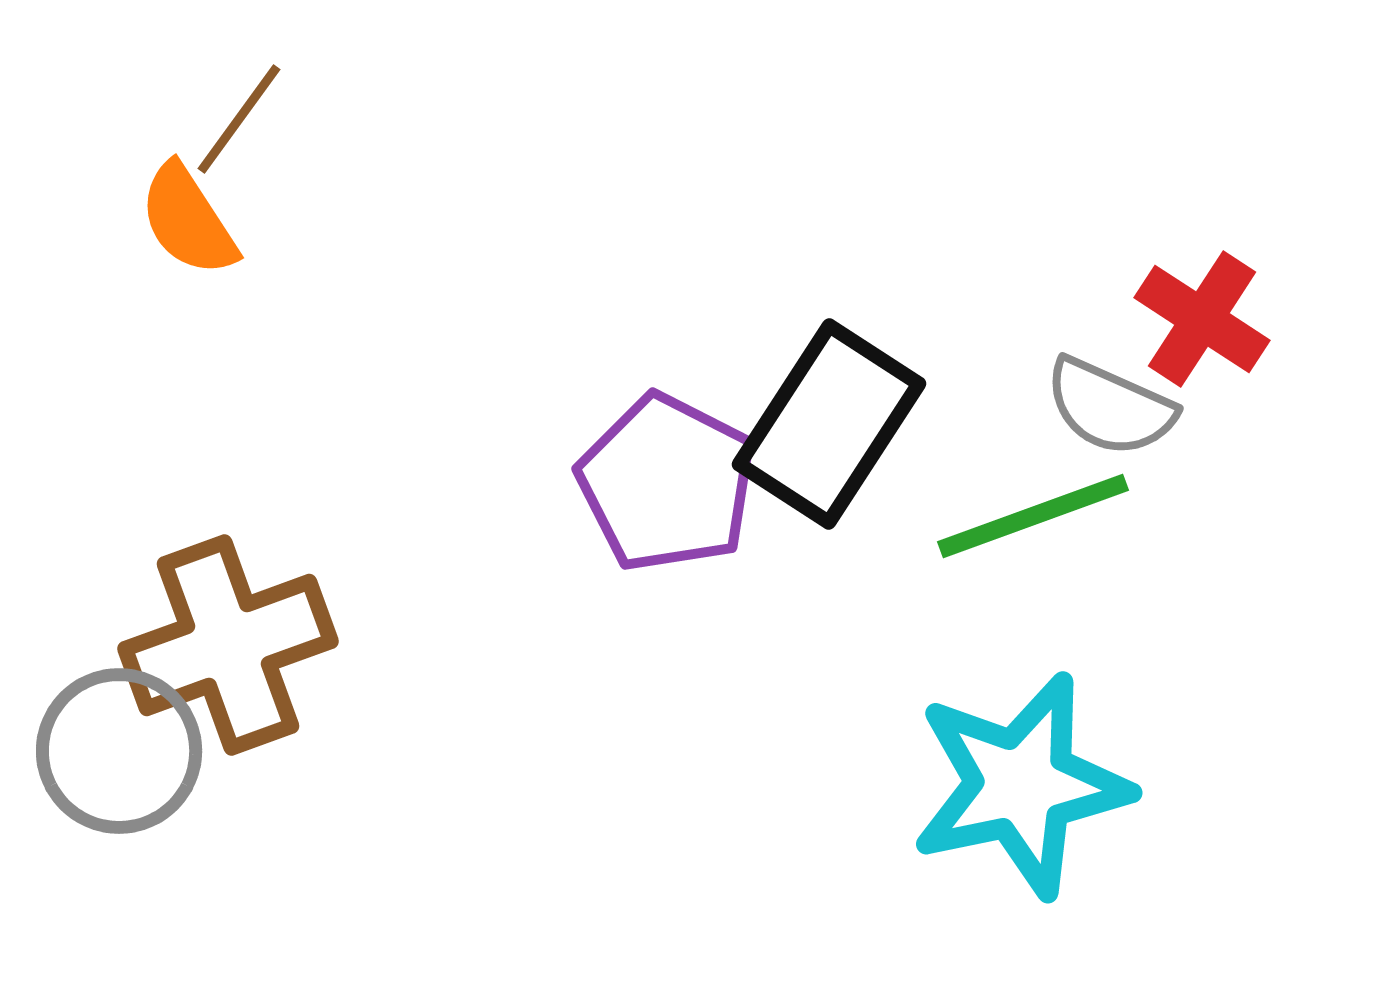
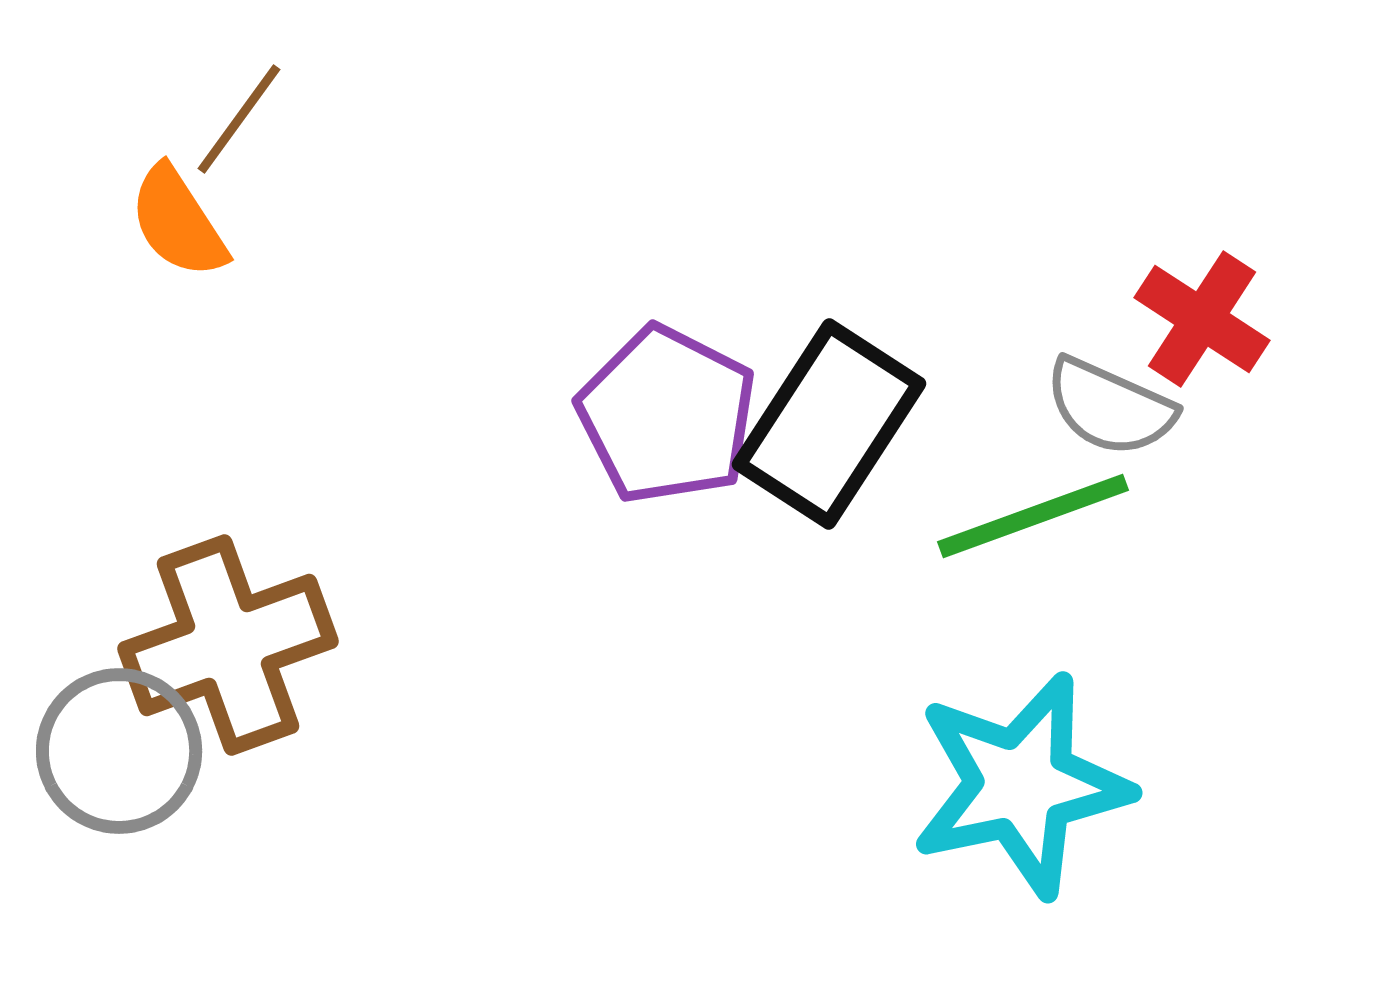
orange semicircle: moved 10 px left, 2 px down
purple pentagon: moved 68 px up
